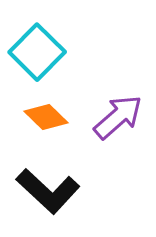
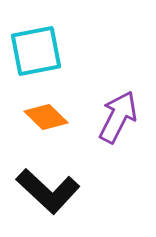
cyan square: moved 1 px left, 1 px up; rotated 34 degrees clockwise
purple arrow: rotated 22 degrees counterclockwise
